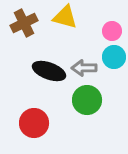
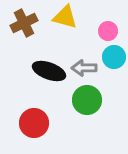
pink circle: moved 4 px left
